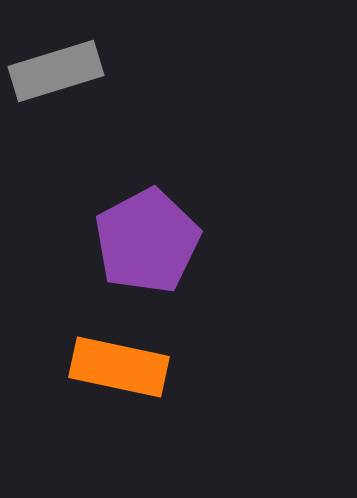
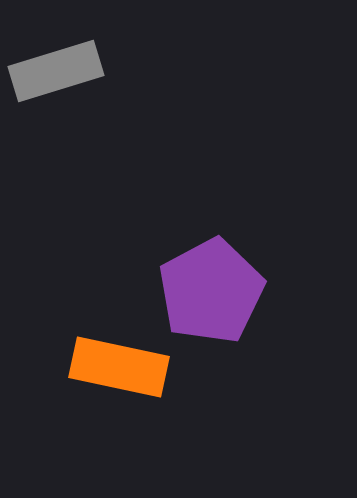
purple pentagon: moved 64 px right, 50 px down
